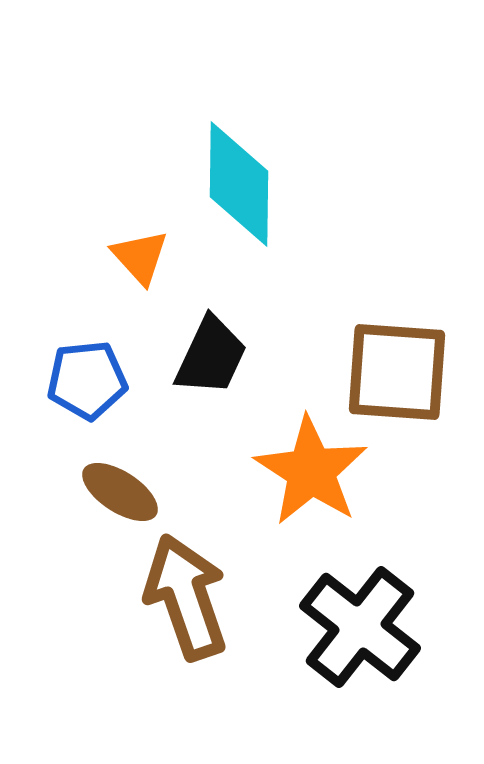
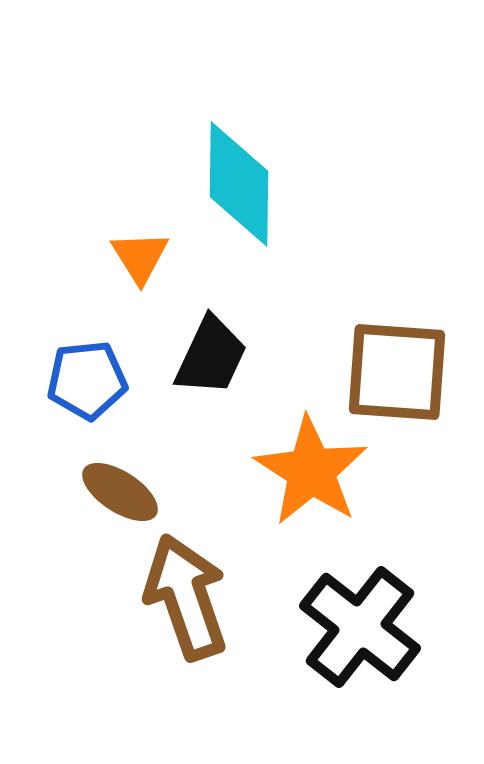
orange triangle: rotated 10 degrees clockwise
